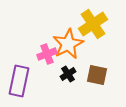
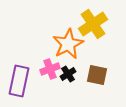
pink cross: moved 3 px right, 15 px down
